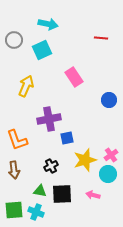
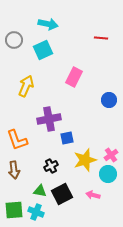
cyan square: moved 1 px right
pink rectangle: rotated 60 degrees clockwise
black square: rotated 25 degrees counterclockwise
